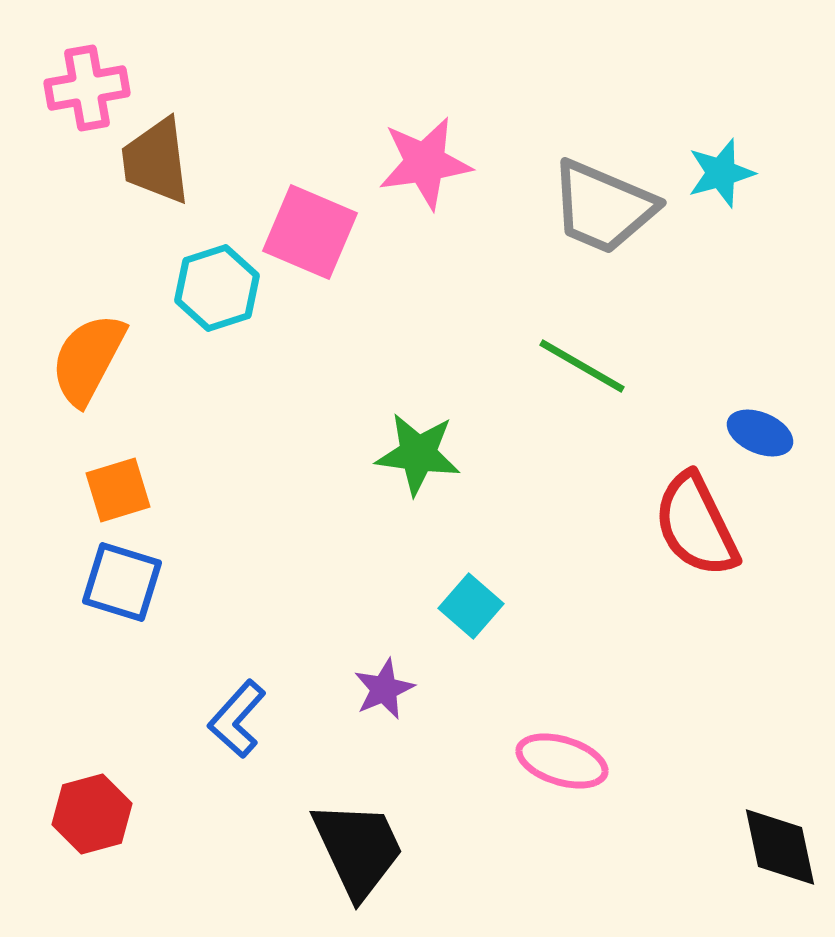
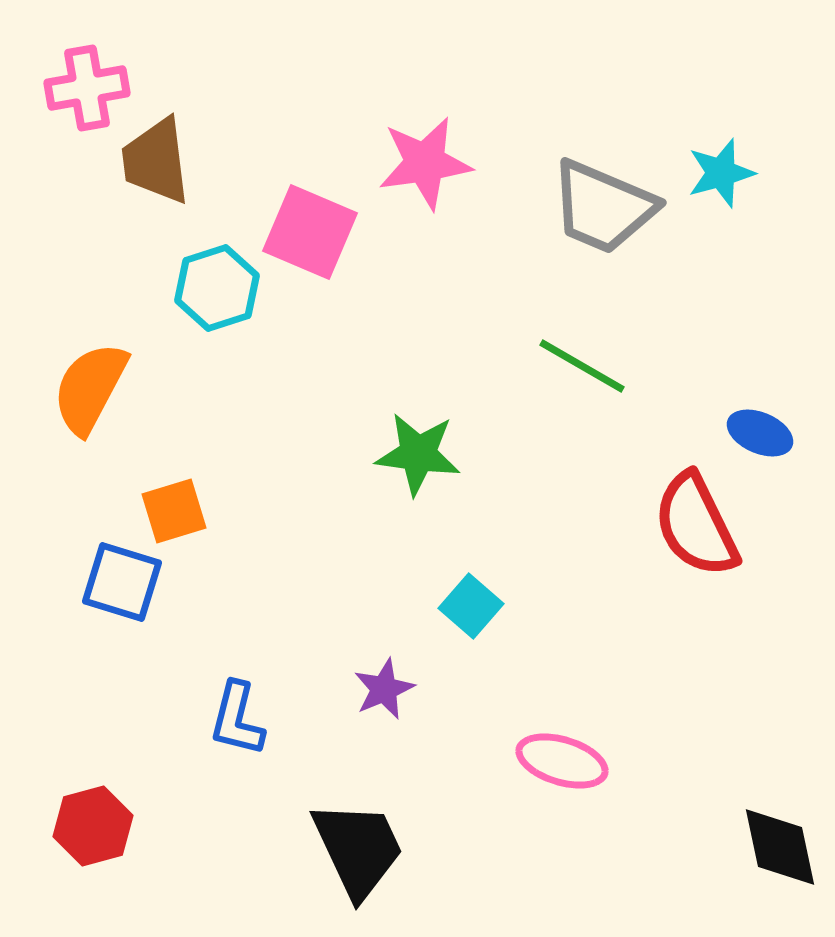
orange semicircle: moved 2 px right, 29 px down
orange square: moved 56 px right, 21 px down
blue L-shape: rotated 28 degrees counterclockwise
red hexagon: moved 1 px right, 12 px down
